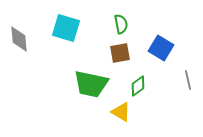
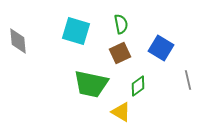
cyan square: moved 10 px right, 3 px down
gray diamond: moved 1 px left, 2 px down
brown square: rotated 15 degrees counterclockwise
